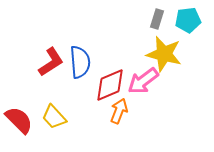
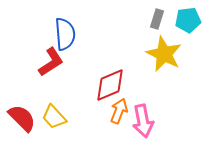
yellow star: rotated 12 degrees clockwise
blue semicircle: moved 15 px left, 28 px up
pink arrow: moved 40 px down; rotated 64 degrees counterclockwise
red semicircle: moved 3 px right, 2 px up
